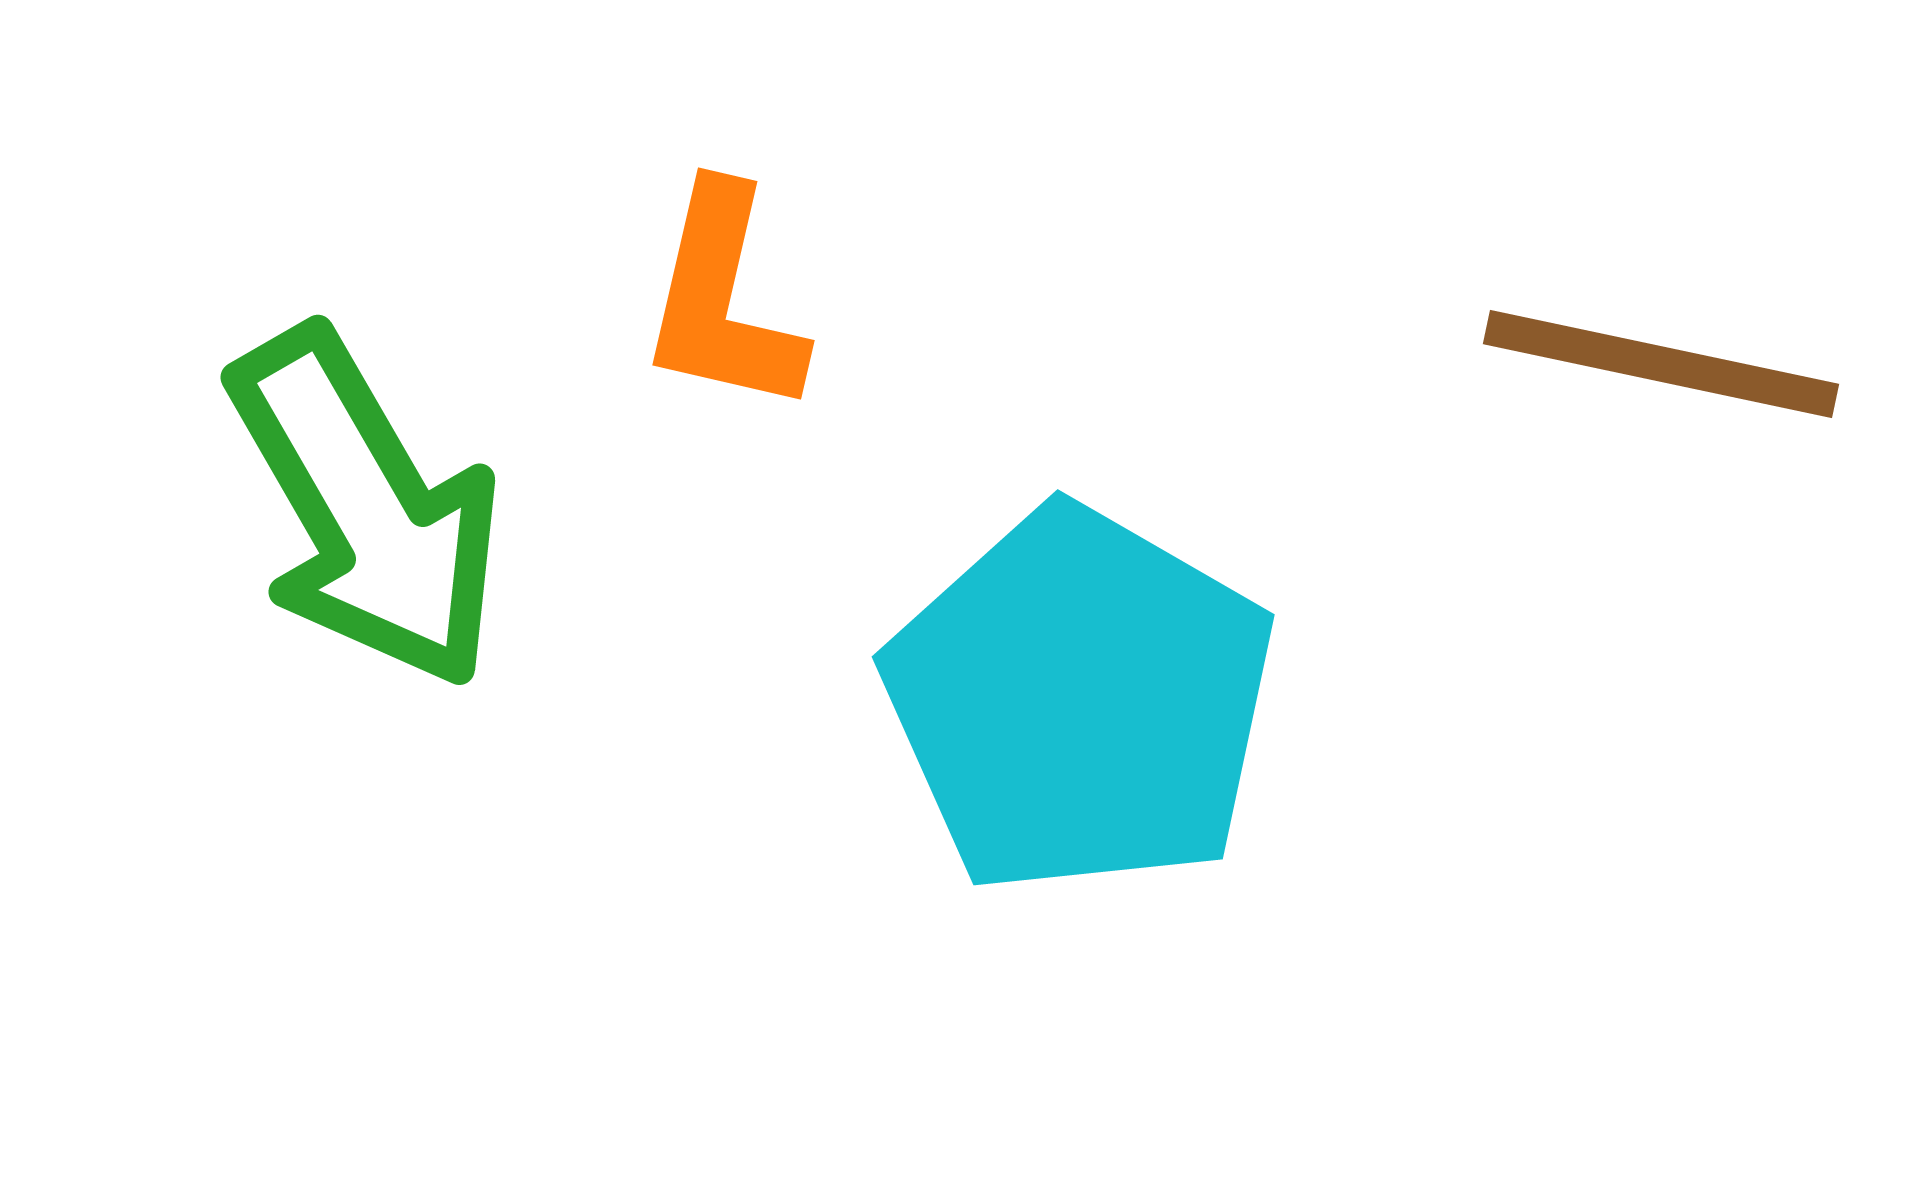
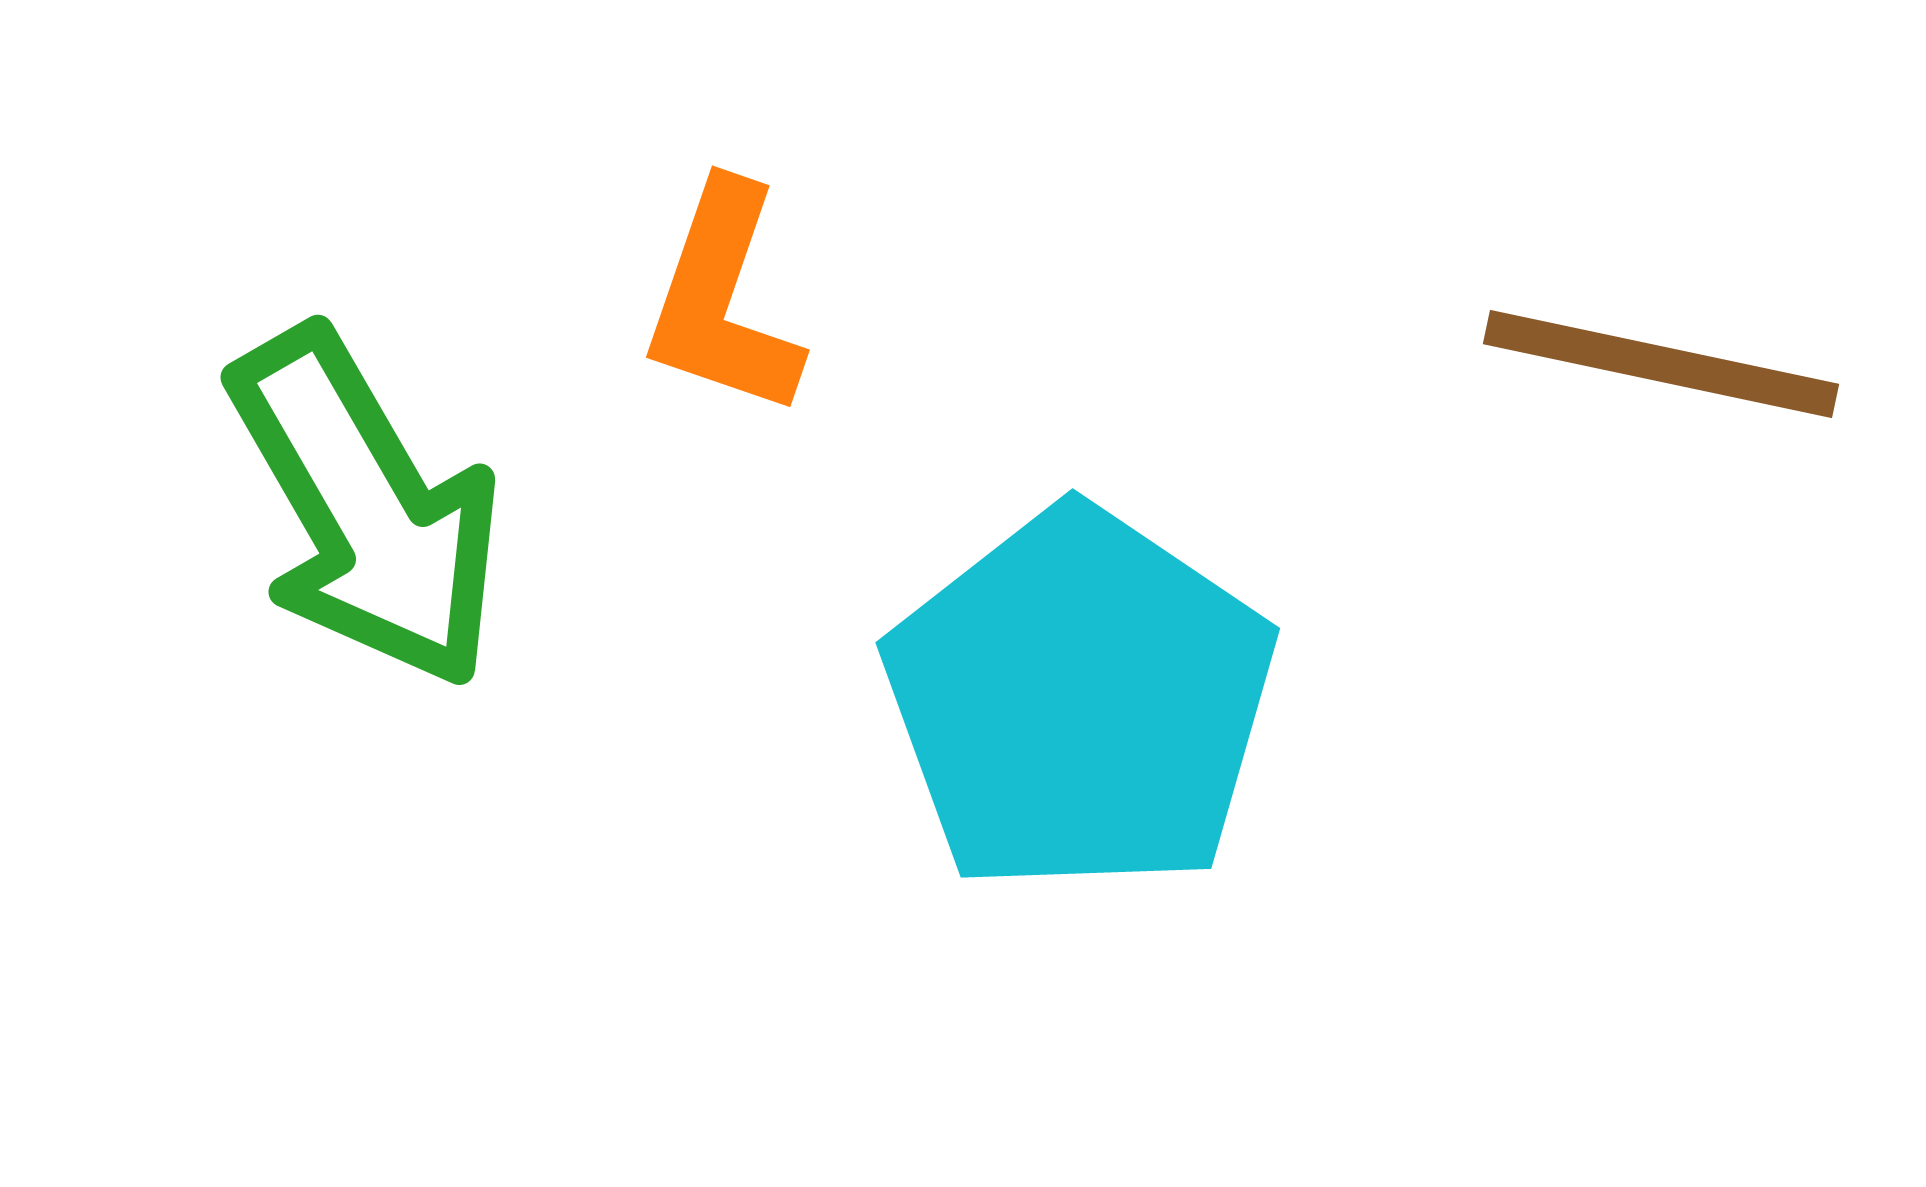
orange L-shape: rotated 6 degrees clockwise
cyan pentagon: rotated 4 degrees clockwise
